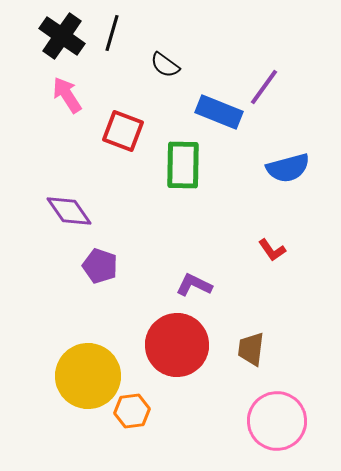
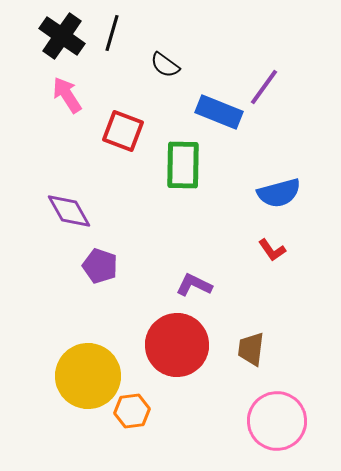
blue semicircle: moved 9 px left, 25 px down
purple diamond: rotated 6 degrees clockwise
